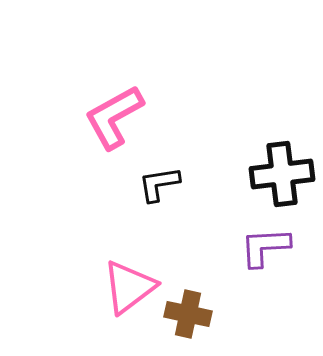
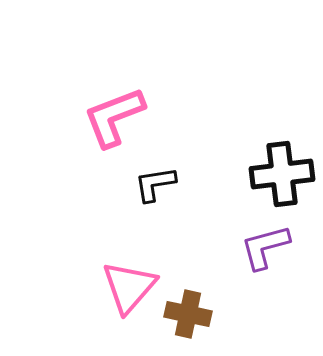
pink L-shape: rotated 8 degrees clockwise
black L-shape: moved 4 px left
purple L-shape: rotated 12 degrees counterclockwise
pink triangle: rotated 12 degrees counterclockwise
